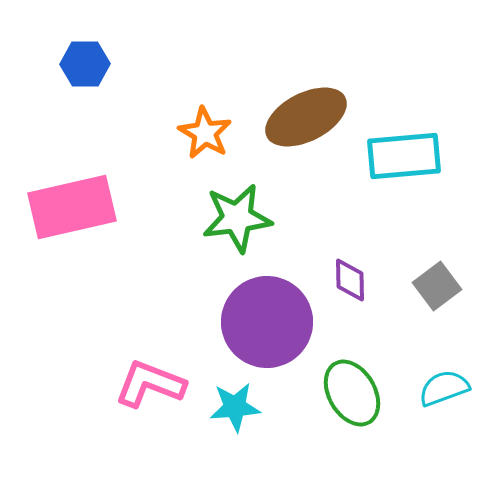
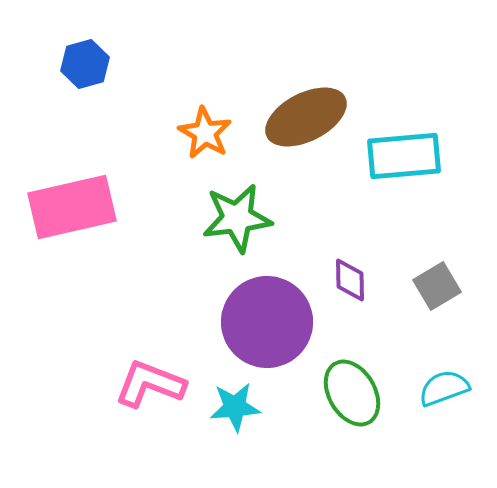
blue hexagon: rotated 15 degrees counterclockwise
gray square: rotated 6 degrees clockwise
